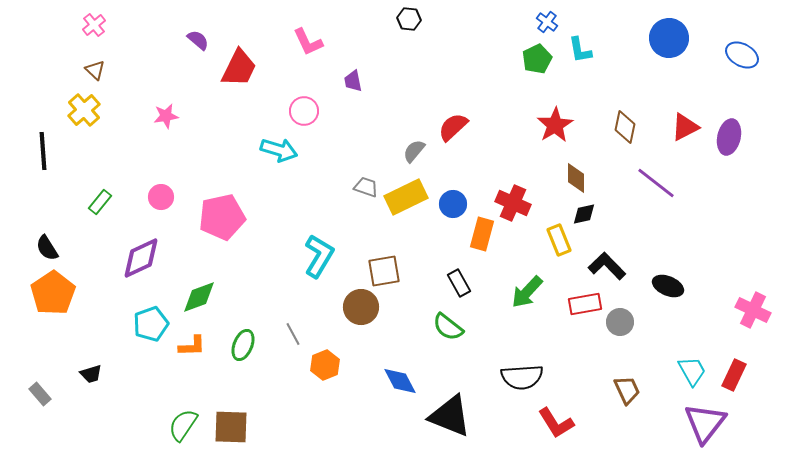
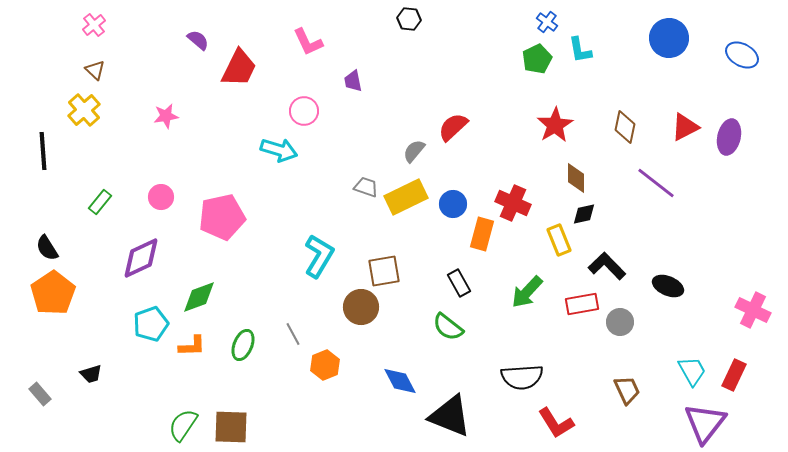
red rectangle at (585, 304): moved 3 px left
